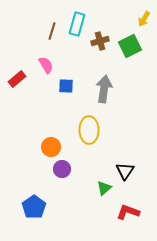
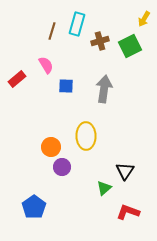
yellow ellipse: moved 3 px left, 6 px down
purple circle: moved 2 px up
